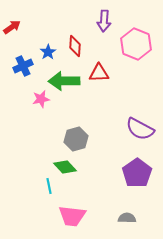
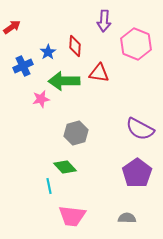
red triangle: rotated 10 degrees clockwise
gray hexagon: moved 6 px up
